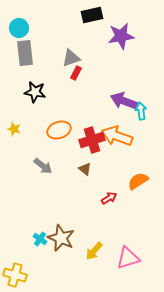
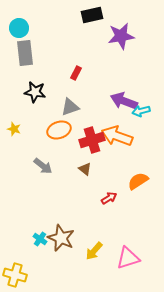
gray triangle: moved 1 px left, 49 px down
cyan arrow: rotated 96 degrees counterclockwise
